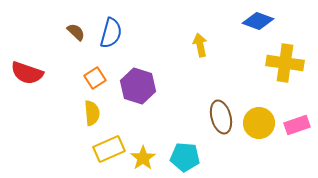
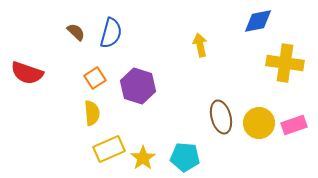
blue diamond: rotated 32 degrees counterclockwise
pink rectangle: moved 3 px left
